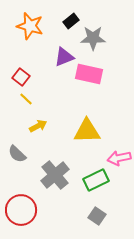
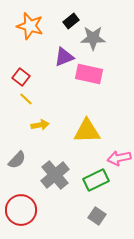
yellow arrow: moved 2 px right, 1 px up; rotated 18 degrees clockwise
gray semicircle: moved 6 px down; rotated 90 degrees counterclockwise
